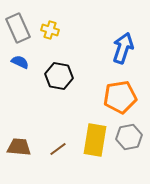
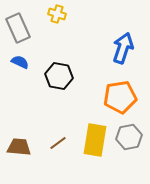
yellow cross: moved 7 px right, 16 px up
brown line: moved 6 px up
